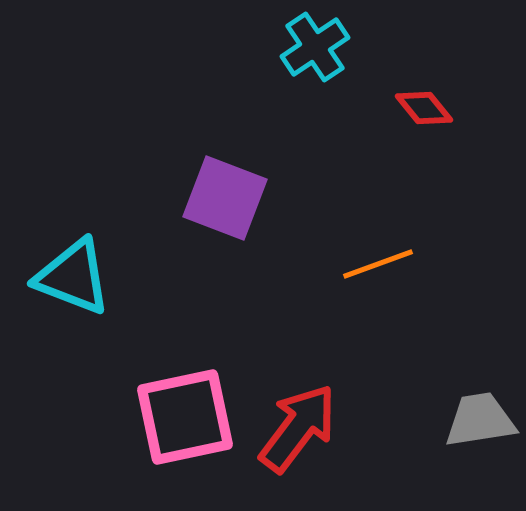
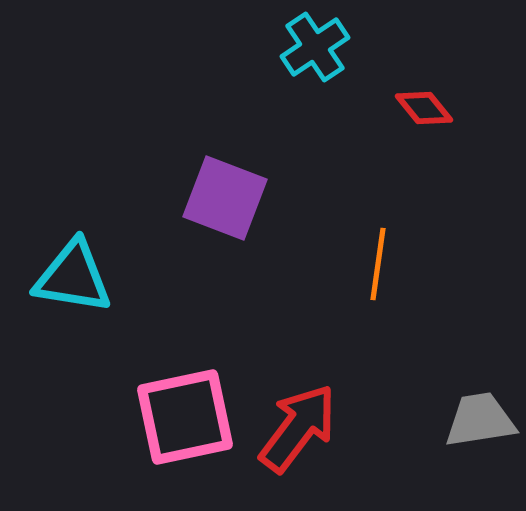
orange line: rotated 62 degrees counterclockwise
cyan triangle: rotated 12 degrees counterclockwise
